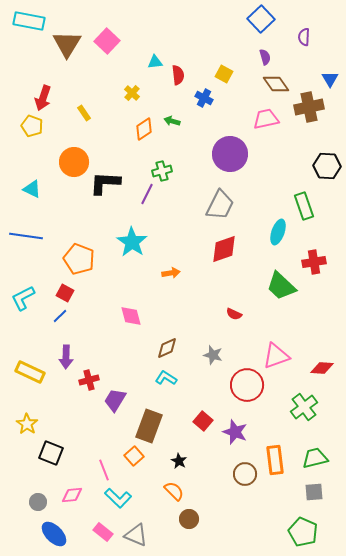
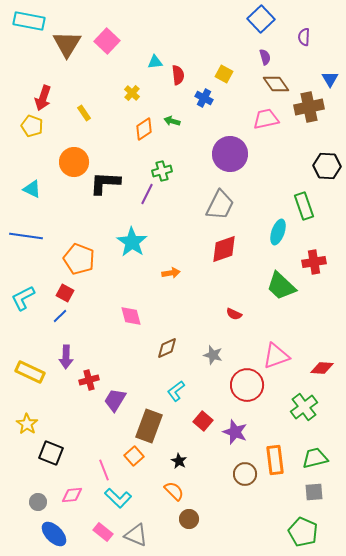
cyan L-shape at (166, 378): moved 10 px right, 13 px down; rotated 70 degrees counterclockwise
